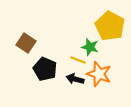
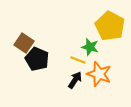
brown square: moved 2 px left
black pentagon: moved 8 px left, 10 px up
black arrow: moved 1 px down; rotated 108 degrees clockwise
